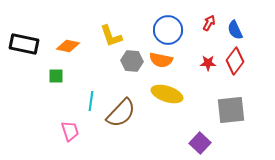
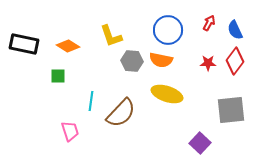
orange diamond: rotated 20 degrees clockwise
green square: moved 2 px right
